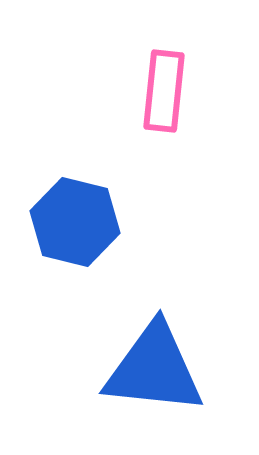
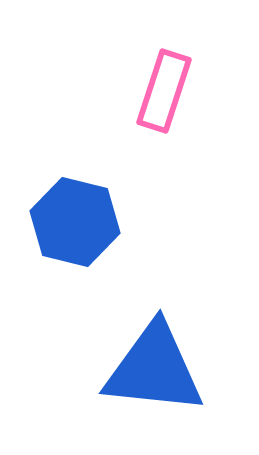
pink rectangle: rotated 12 degrees clockwise
